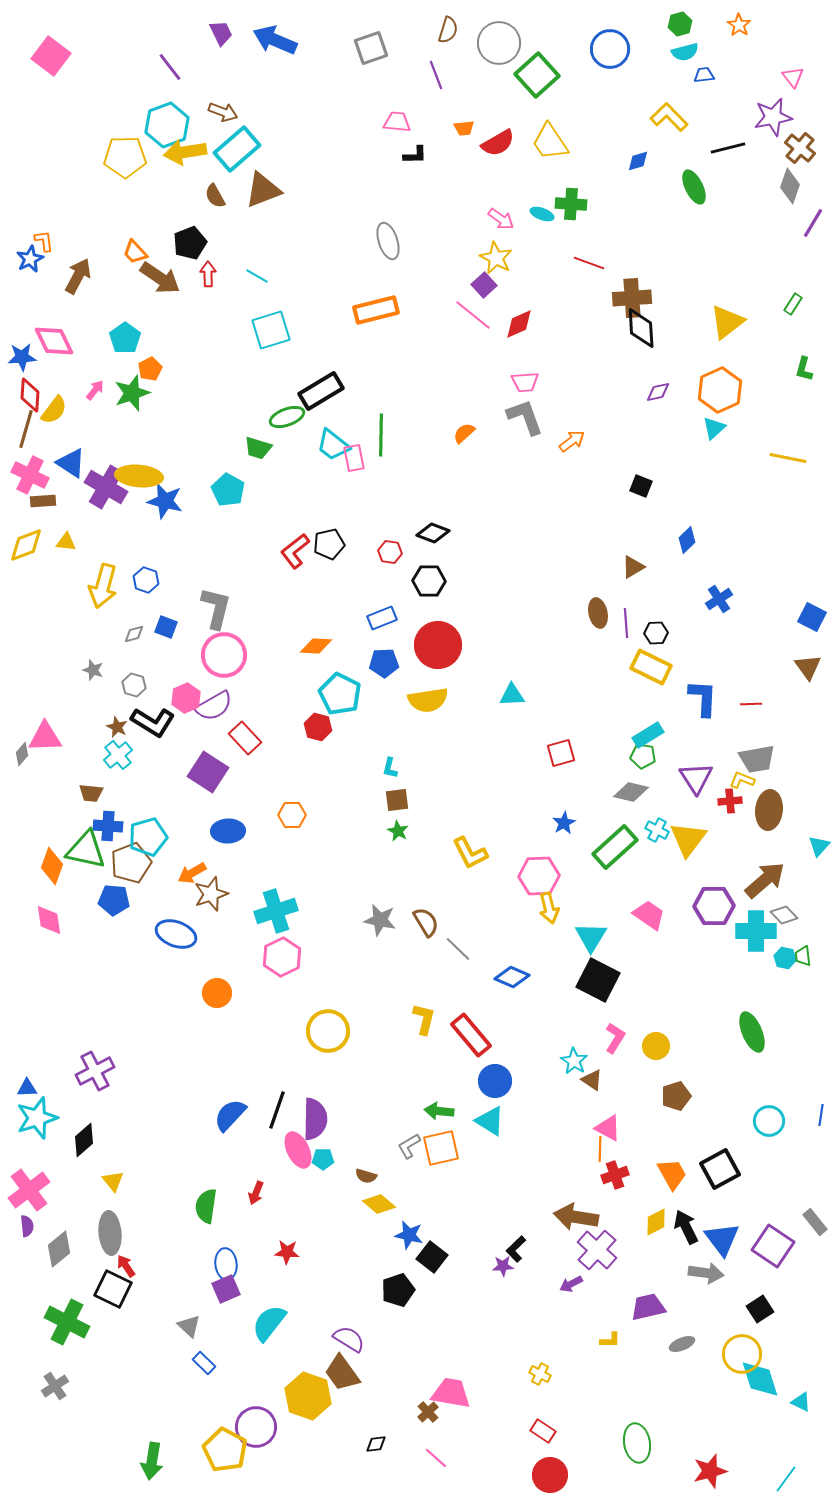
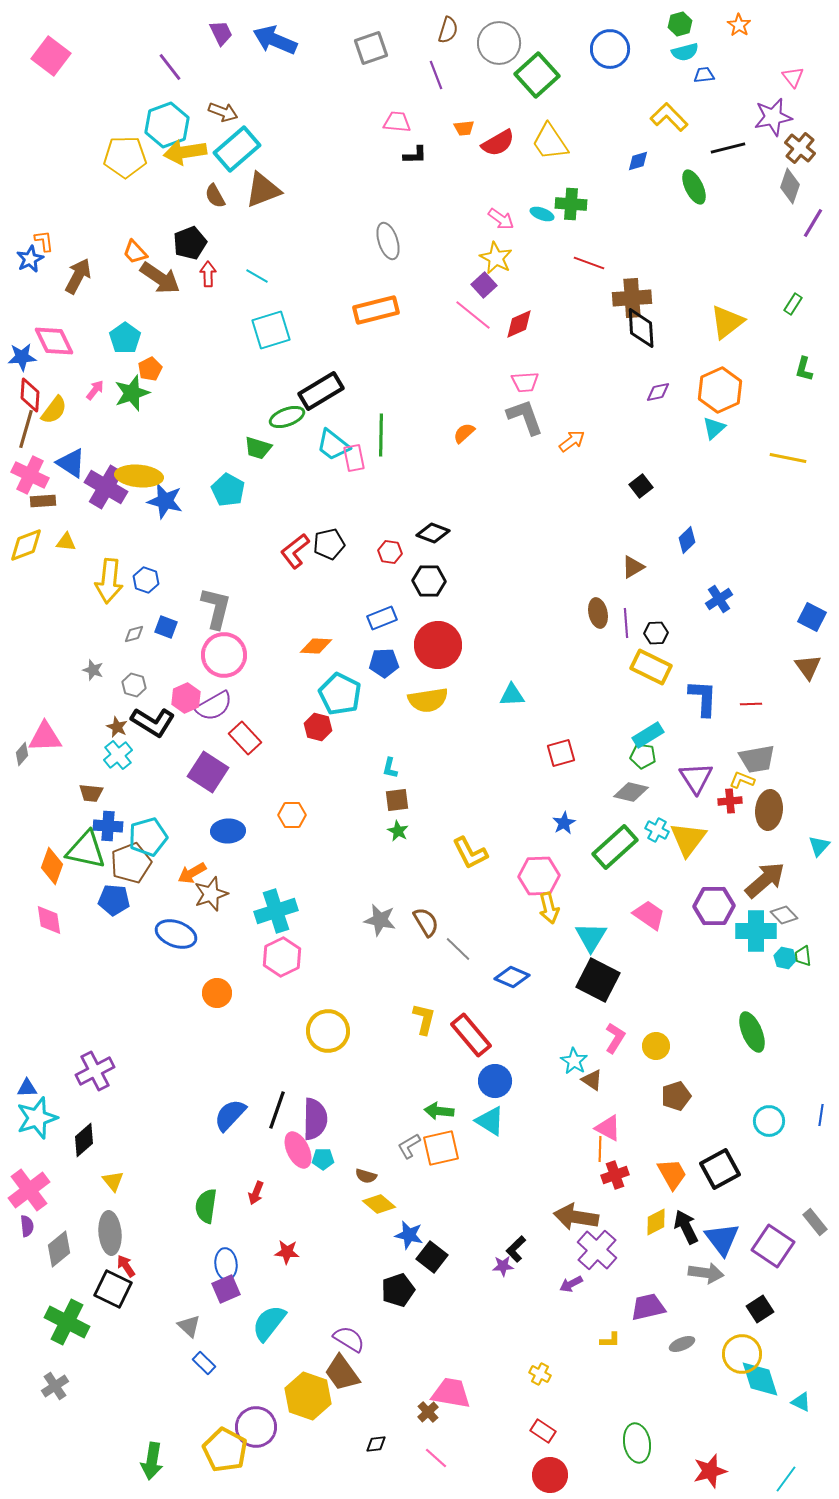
black square at (641, 486): rotated 30 degrees clockwise
yellow arrow at (103, 586): moved 6 px right, 5 px up; rotated 9 degrees counterclockwise
